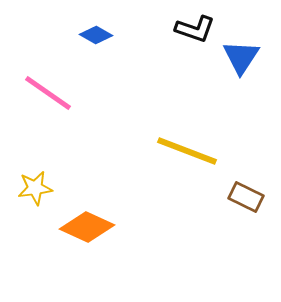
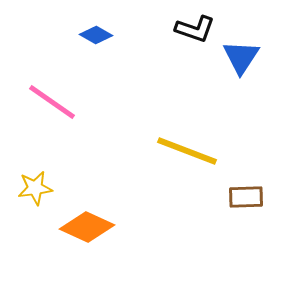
pink line: moved 4 px right, 9 px down
brown rectangle: rotated 28 degrees counterclockwise
